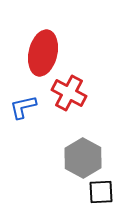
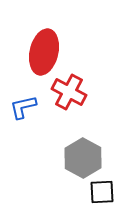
red ellipse: moved 1 px right, 1 px up
red cross: moved 1 px up
black square: moved 1 px right
